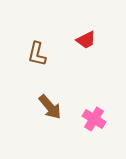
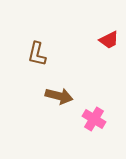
red trapezoid: moved 23 px right
brown arrow: moved 9 px right, 11 px up; rotated 36 degrees counterclockwise
